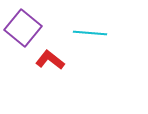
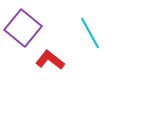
cyan line: rotated 56 degrees clockwise
